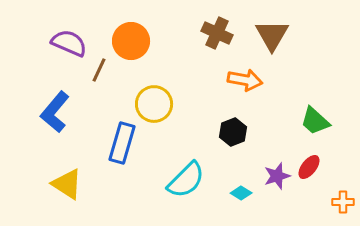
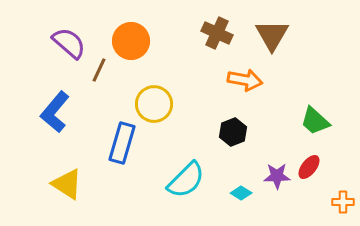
purple semicircle: rotated 18 degrees clockwise
purple star: rotated 16 degrees clockwise
